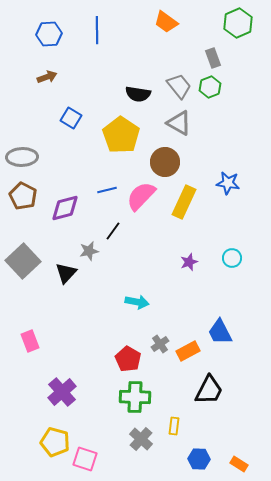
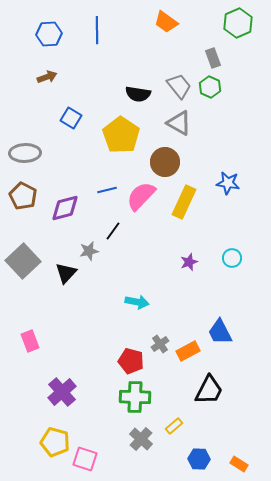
green hexagon at (210, 87): rotated 15 degrees counterclockwise
gray ellipse at (22, 157): moved 3 px right, 4 px up
red pentagon at (128, 359): moved 3 px right, 2 px down; rotated 15 degrees counterclockwise
yellow rectangle at (174, 426): rotated 42 degrees clockwise
